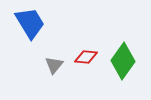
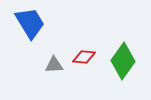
red diamond: moved 2 px left
gray triangle: rotated 48 degrees clockwise
